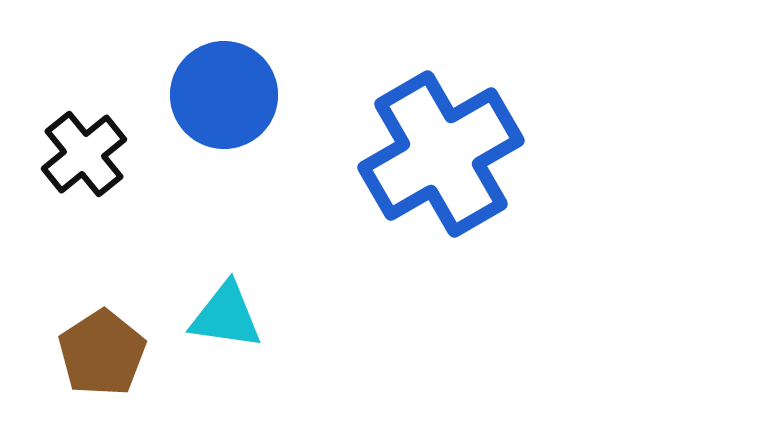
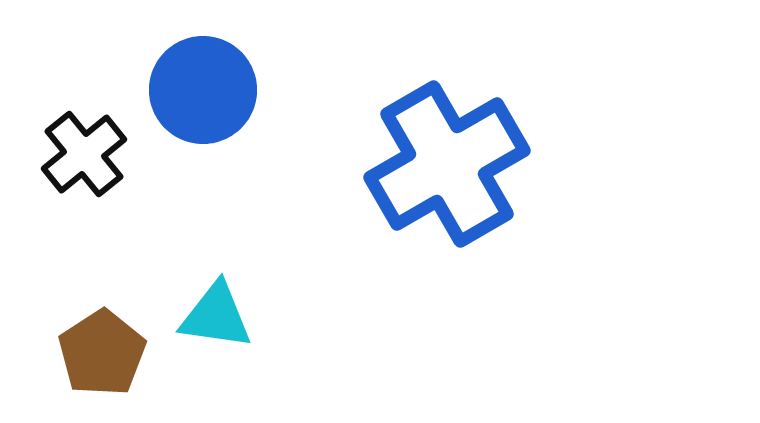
blue circle: moved 21 px left, 5 px up
blue cross: moved 6 px right, 10 px down
cyan triangle: moved 10 px left
